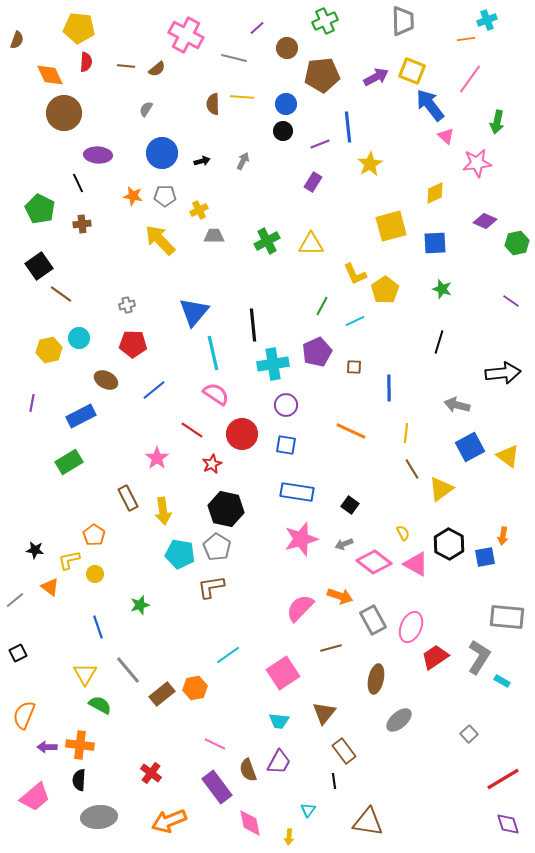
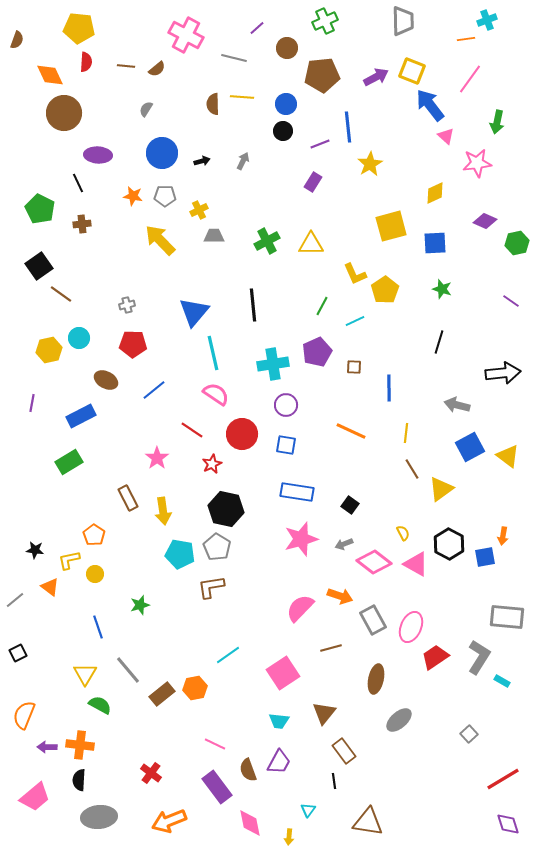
black line at (253, 325): moved 20 px up
